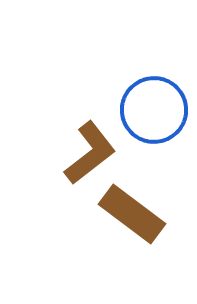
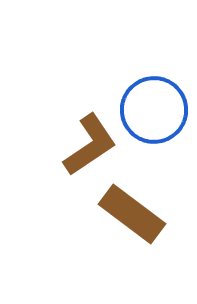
brown L-shape: moved 8 px up; rotated 4 degrees clockwise
